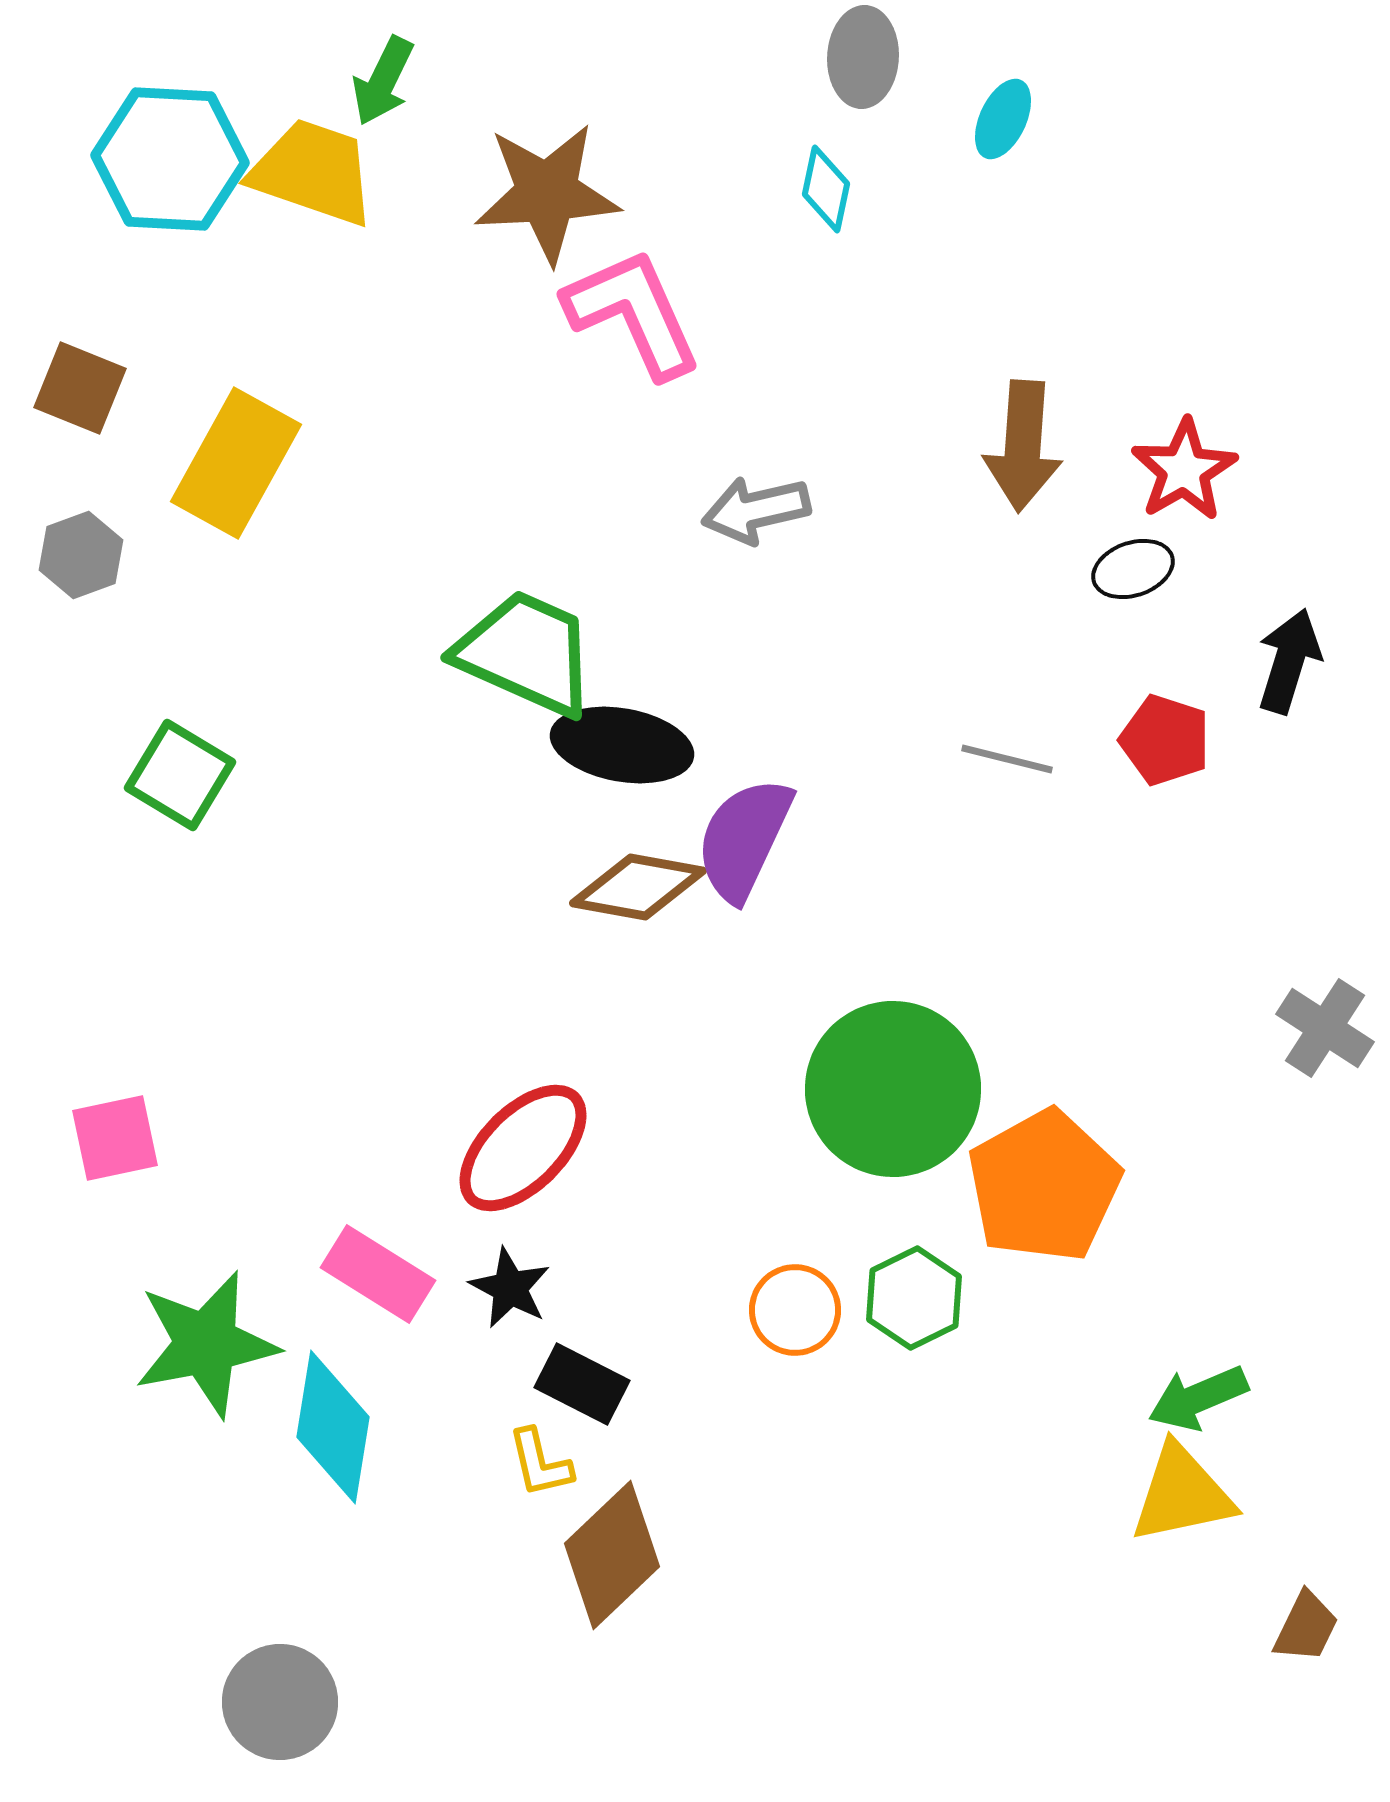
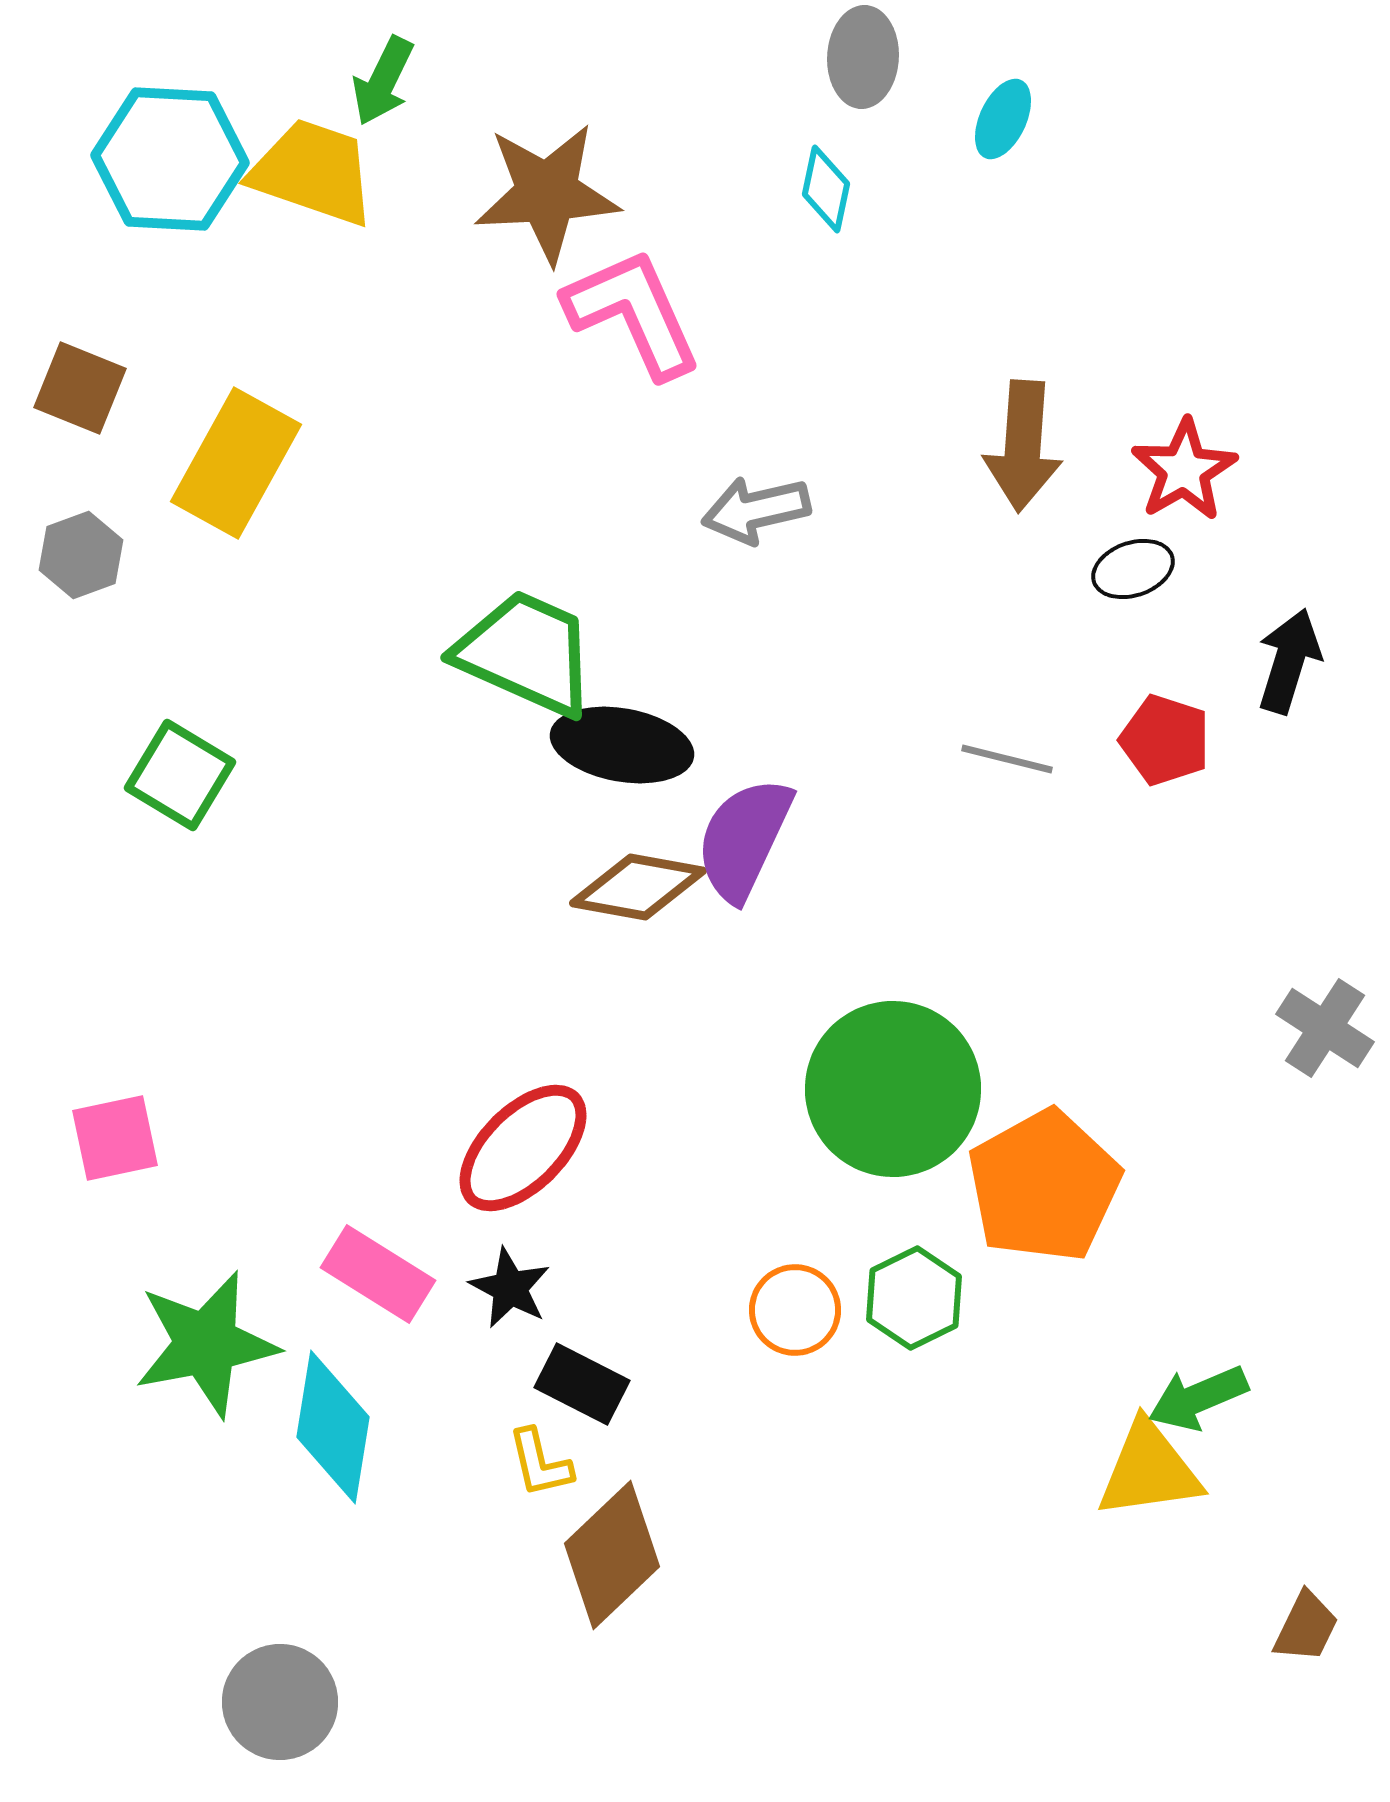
yellow triangle at (1182, 1494): moved 33 px left, 24 px up; rotated 4 degrees clockwise
